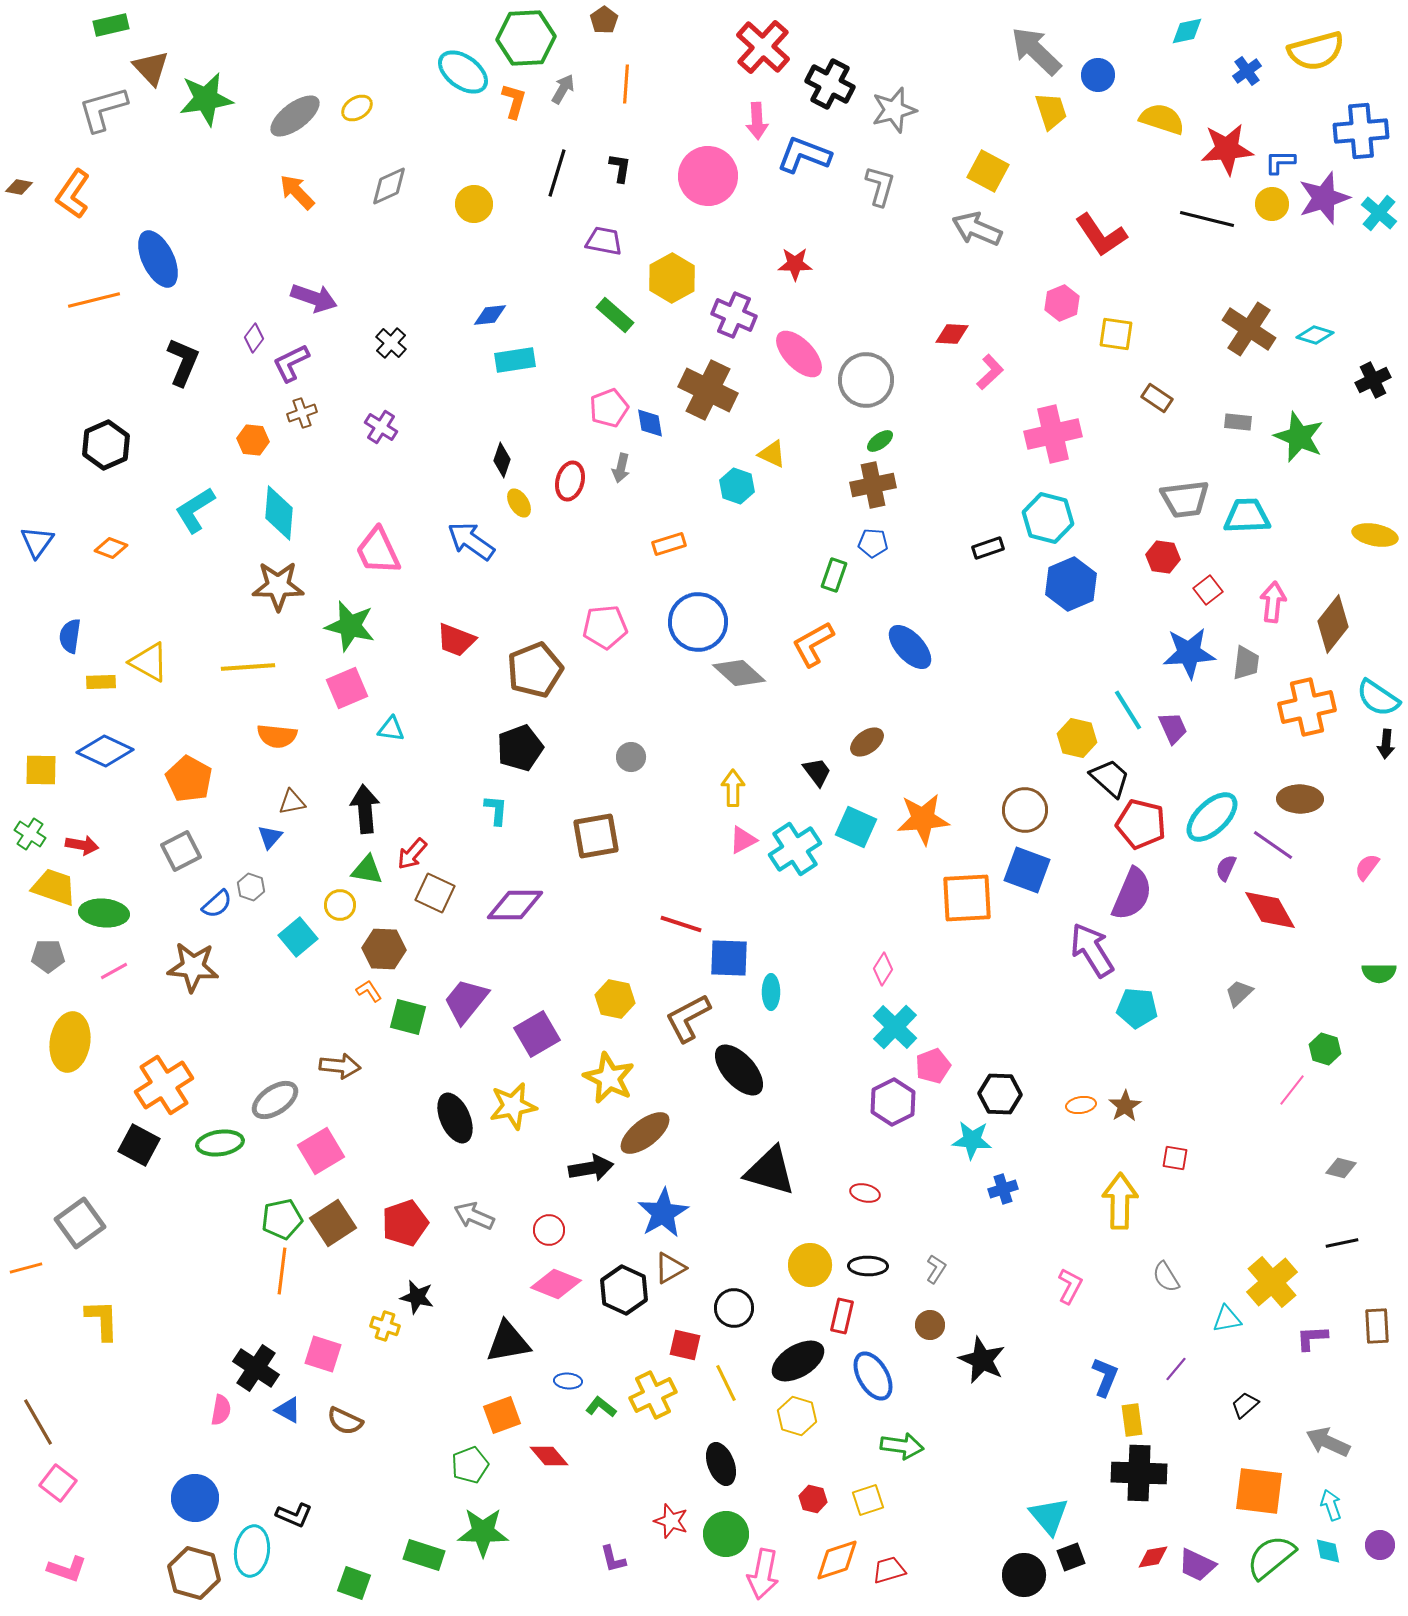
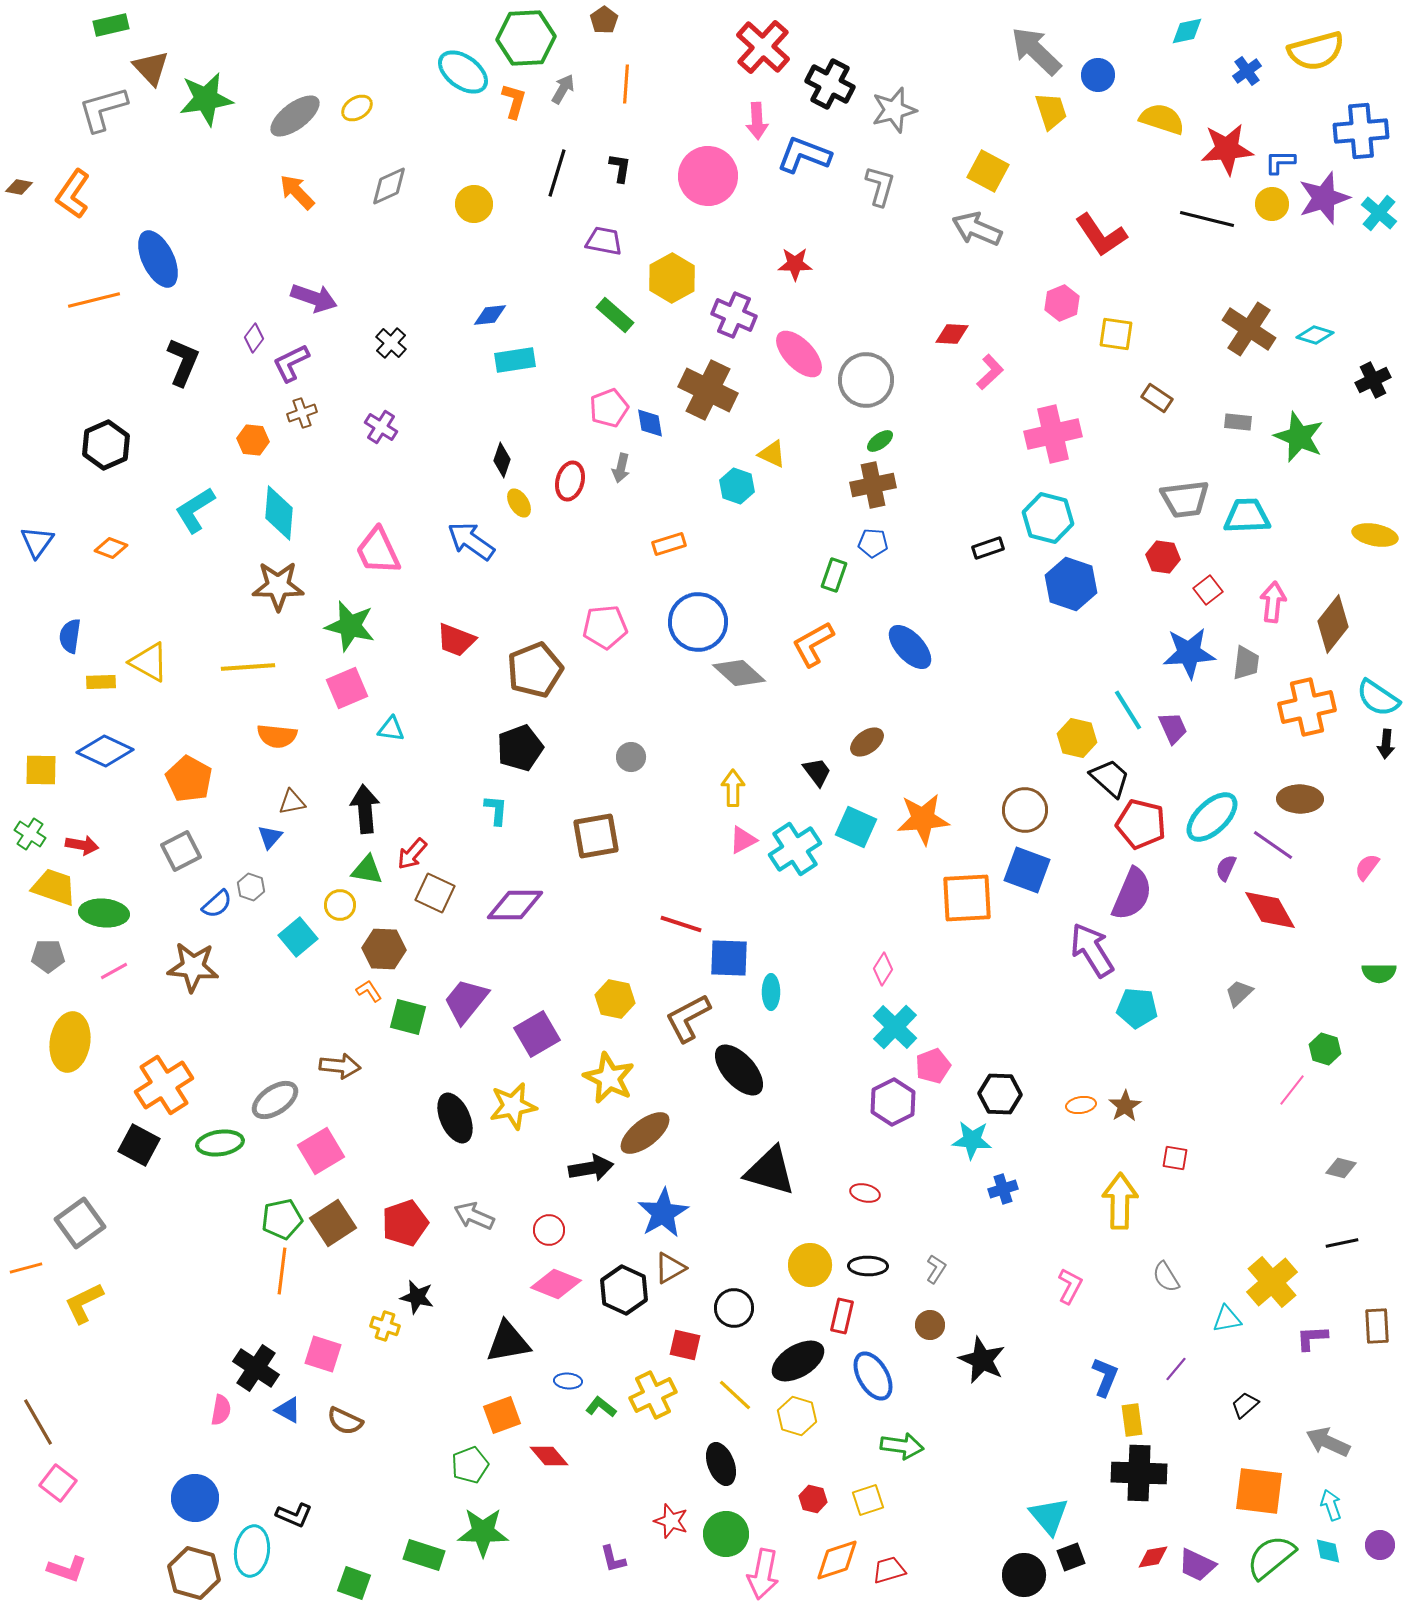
blue hexagon at (1071, 584): rotated 18 degrees counterclockwise
yellow L-shape at (102, 1320): moved 18 px left, 17 px up; rotated 114 degrees counterclockwise
yellow line at (726, 1383): moved 9 px right, 12 px down; rotated 21 degrees counterclockwise
